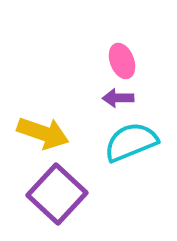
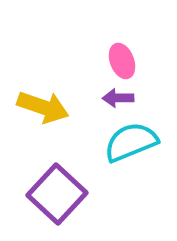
yellow arrow: moved 26 px up
